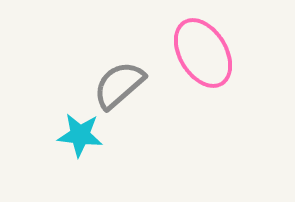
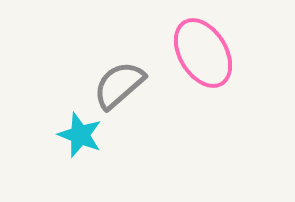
cyan star: rotated 15 degrees clockwise
